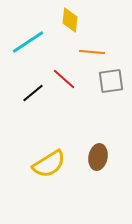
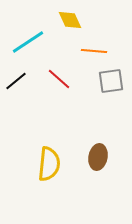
yellow diamond: rotated 30 degrees counterclockwise
orange line: moved 2 px right, 1 px up
red line: moved 5 px left
black line: moved 17 px left, 12 px up
yellow semicircle: rotated 52 degrees counterclockwise
